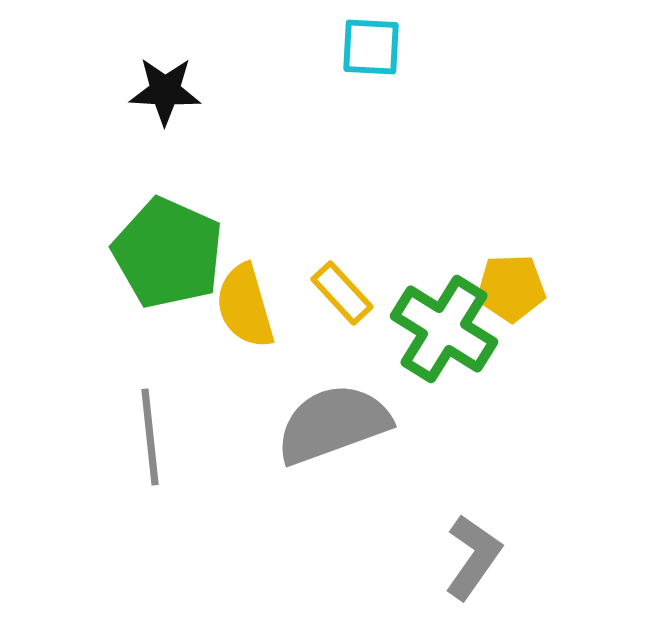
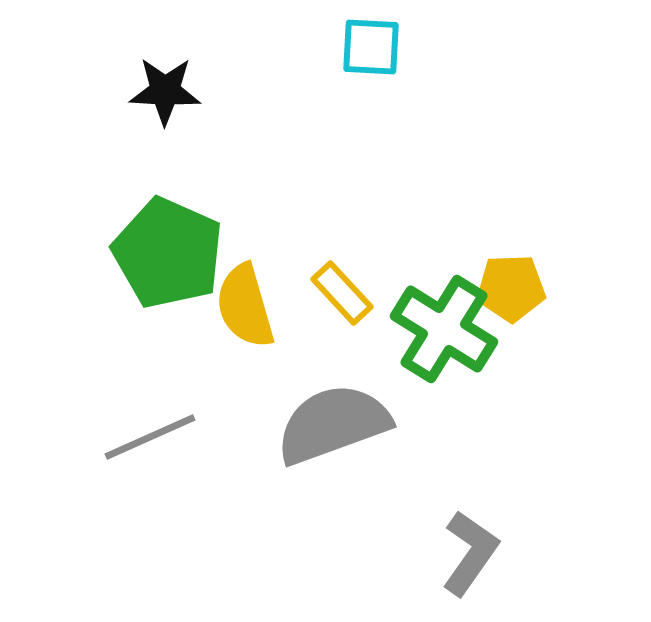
gray line: rotated 72 degrees clockwise
gray L-shape: moved 3 px left, 4 px up
